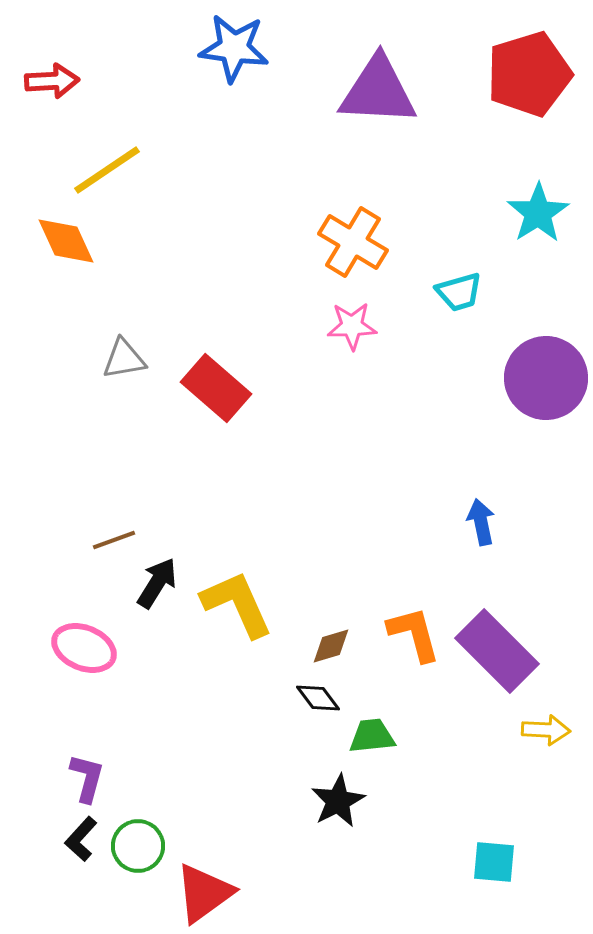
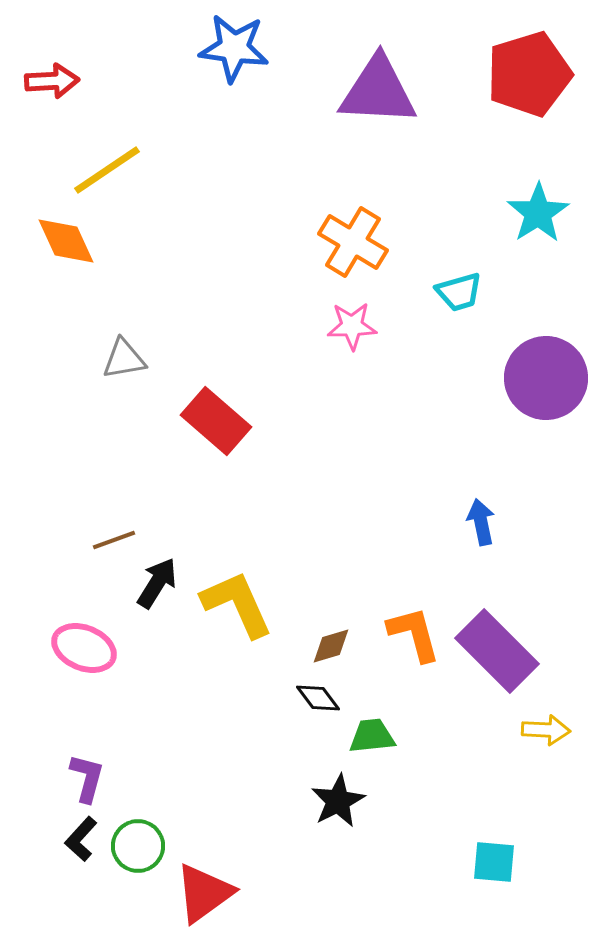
red rectangle: moved 33 px down
